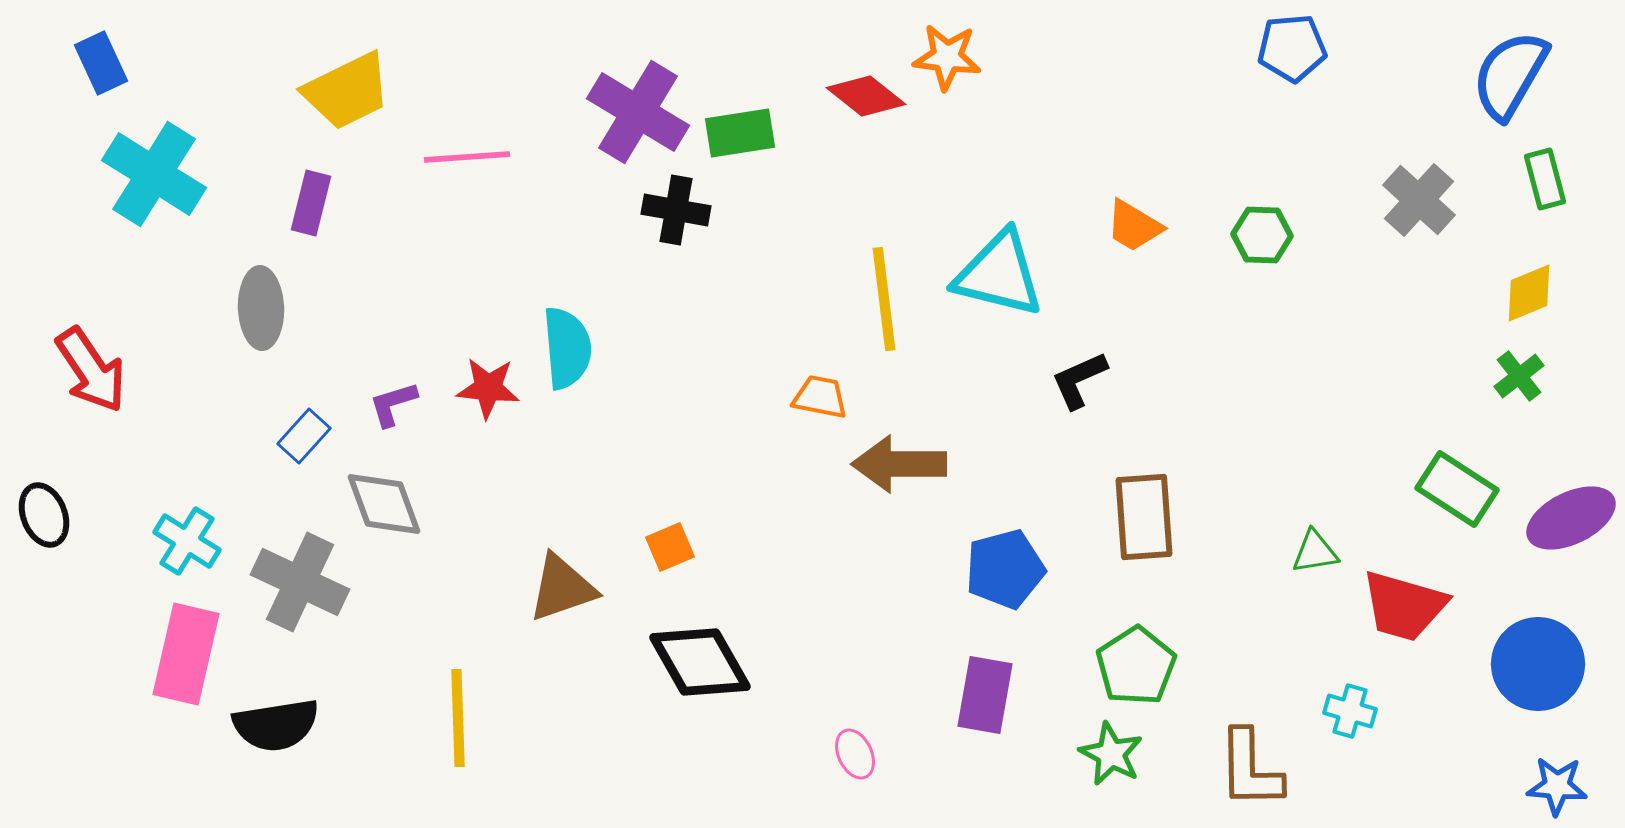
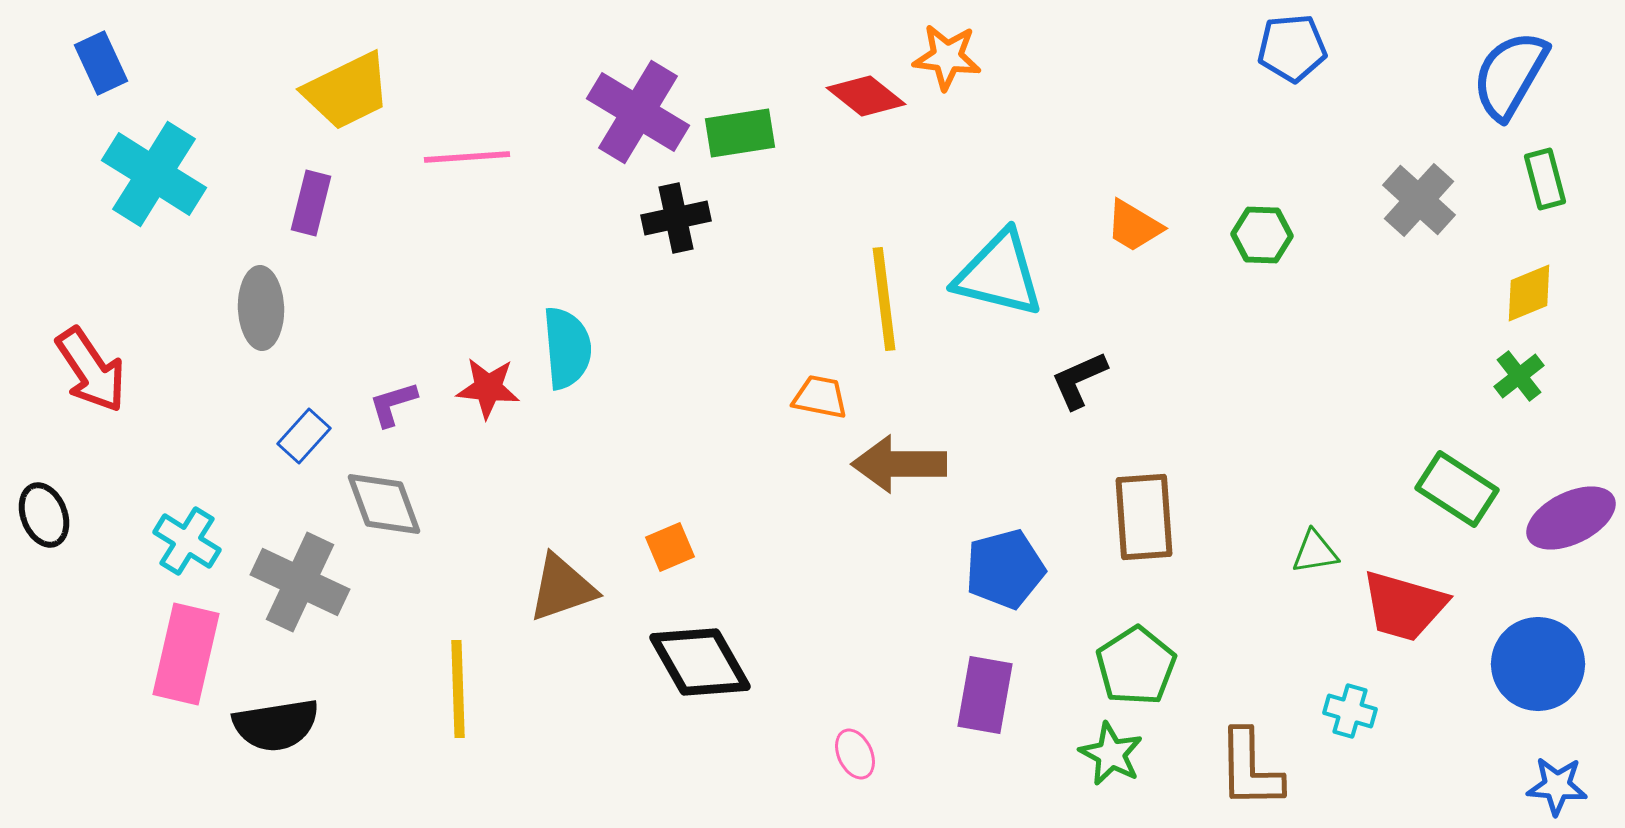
black cross at (676, 210): moved 8 px down; rotated 22 degrees counterclockwise
yellow line at (458, 718): moved 29 px up
